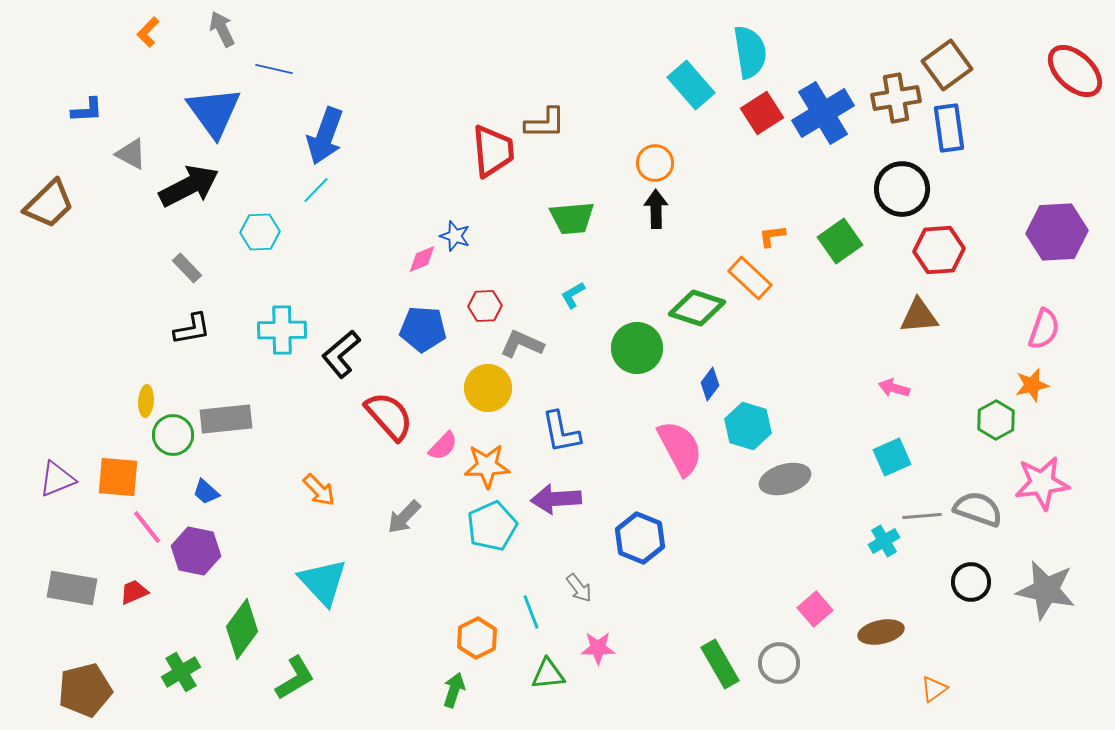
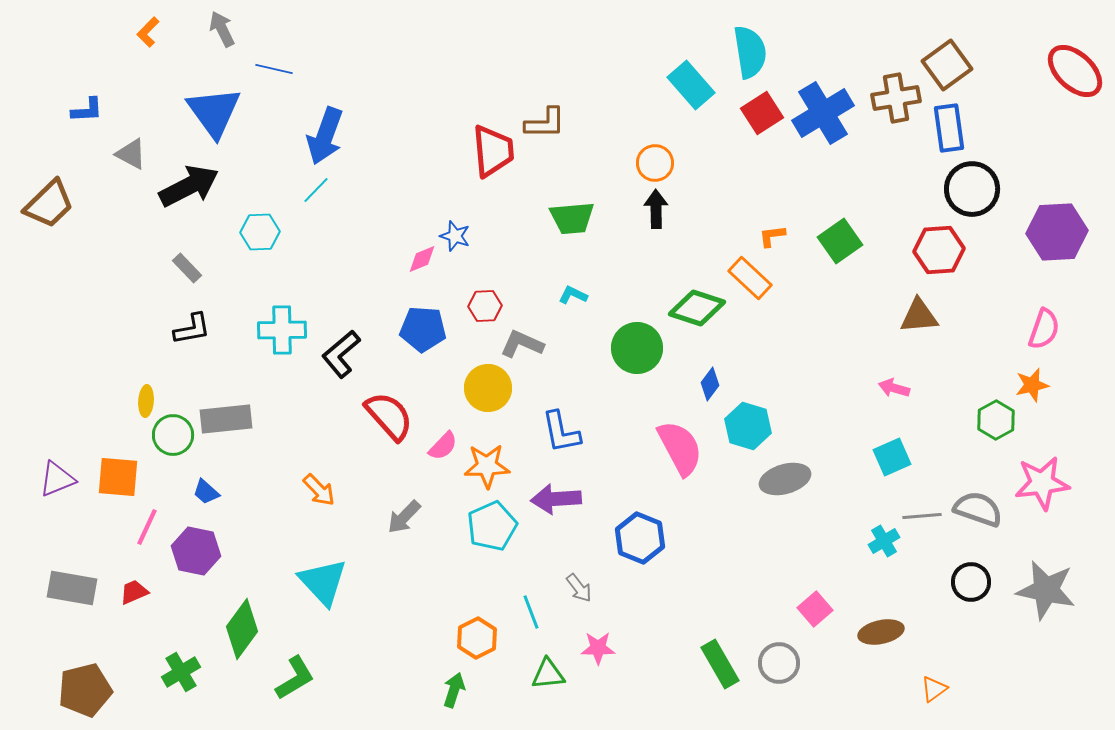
black circle at (902, 189): moved 70 px right
cyan L-shape at (573, 295): rotated 56 degrees clockwise
pink line at (147, 527): rotated 63 degrees clockwise
